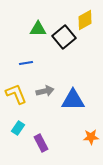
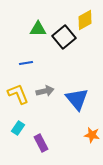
yellow L-shape: moved 2 px right
blue triangle: moved 4 px right, 1 px up; rotated 50 degrees clockwise
orange star: moved 1 px right, 2 px up; rotated 14 degrees clockwise
